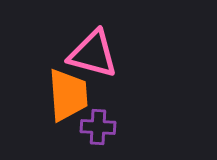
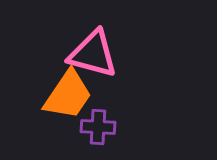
orange trapezoid: rotated 38 degrees clockwise
